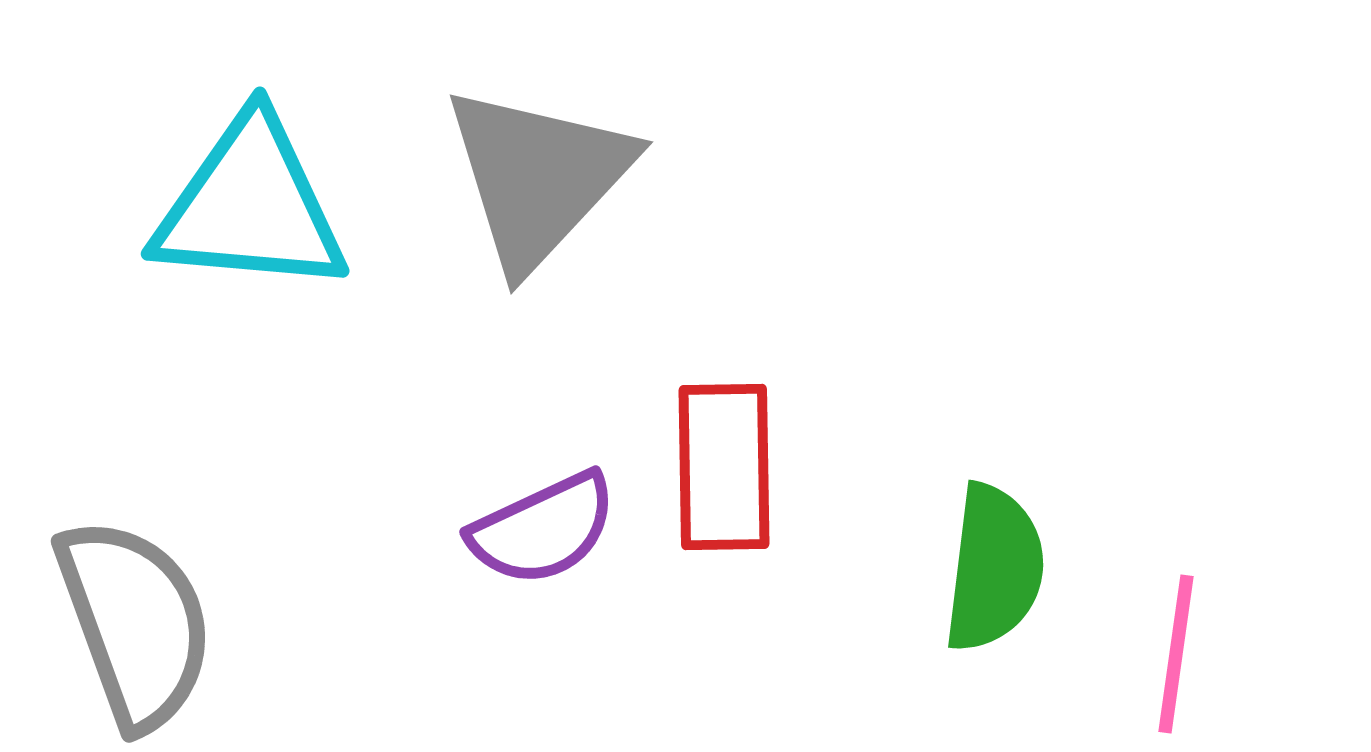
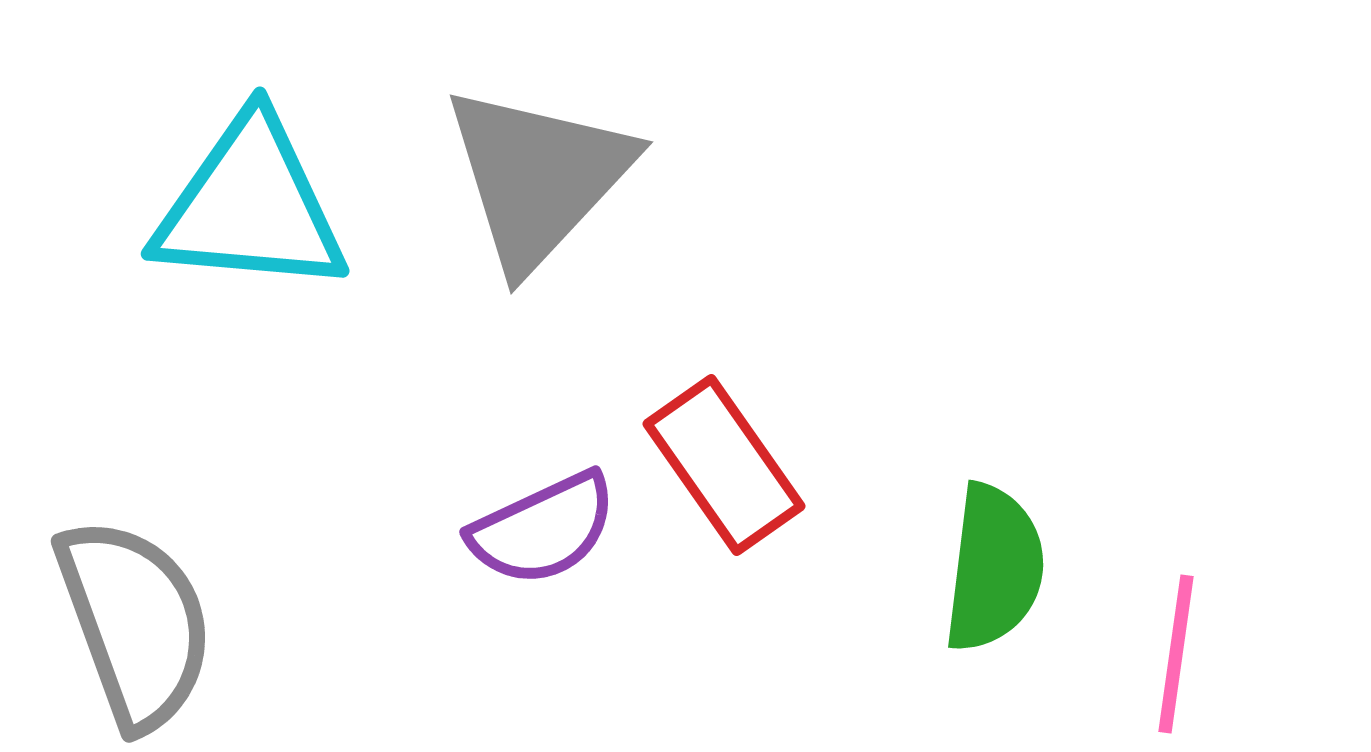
red rectangle: moved 2 px up; rotated 34 degrees counterclockwise
